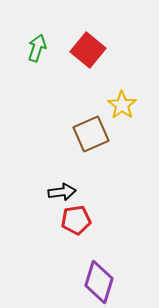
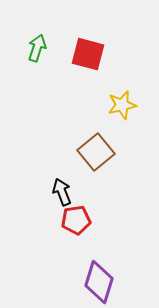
red square: moved 4 px down; rotated 24 degrees counterclockwise
yellow star: rotated 24 degrees clockwise
brown square: moved 5 px right, 18 px down; rotated 15 degrees counterclockwise
black arrow: rotated 104 degrees counterclockwise
